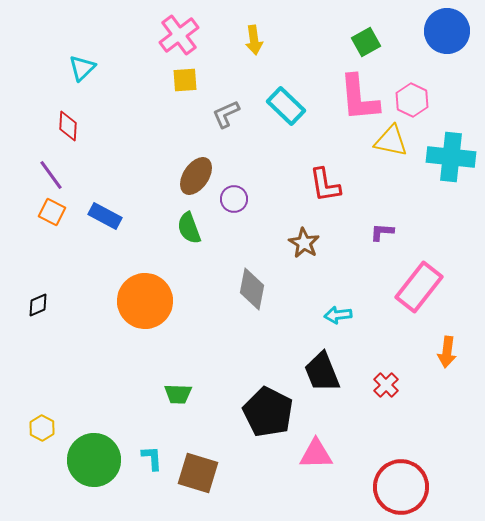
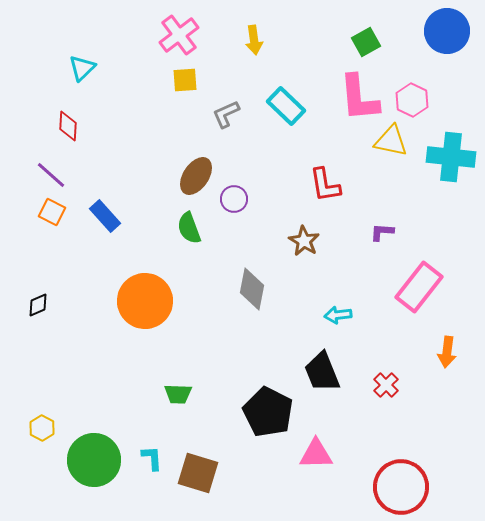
purple line: rotated 12 degrees counterclockwise
blue rectangle: rotated 20 degrees clockwise
brown star: moved 2 px up
